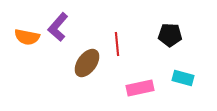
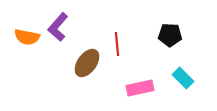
cyan rectangle: rotated 30 degrees clockwise
